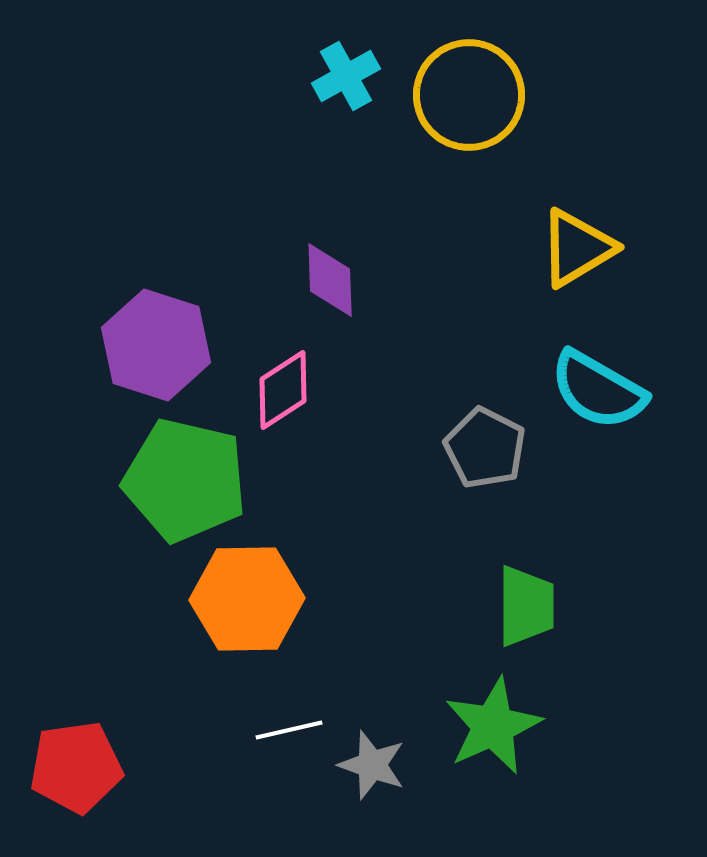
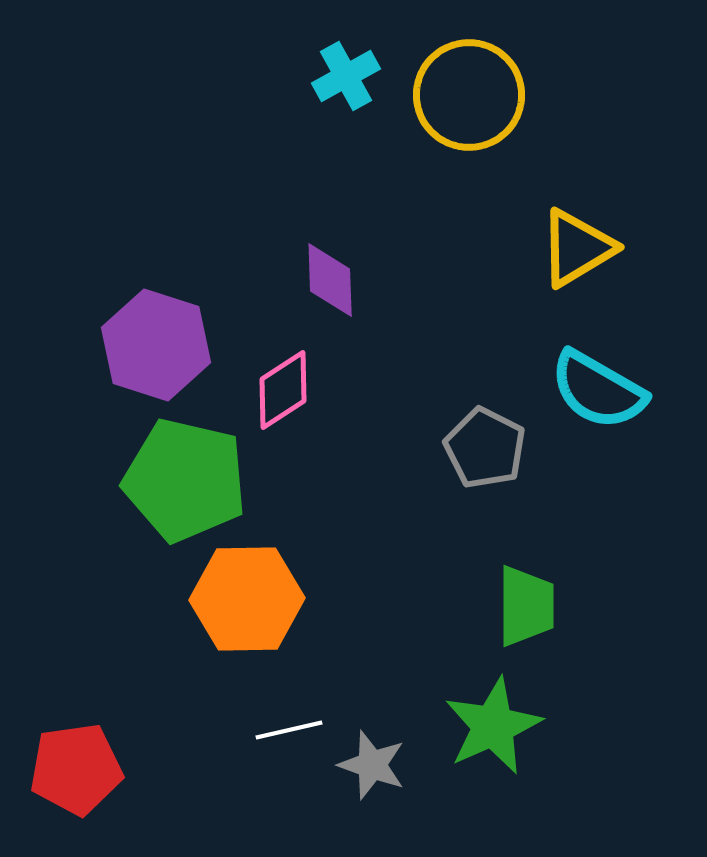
red pentagon: moved 2 px down
